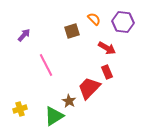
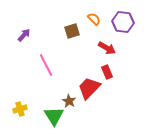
green triangle: rotated 30 degrees counterclockwise
